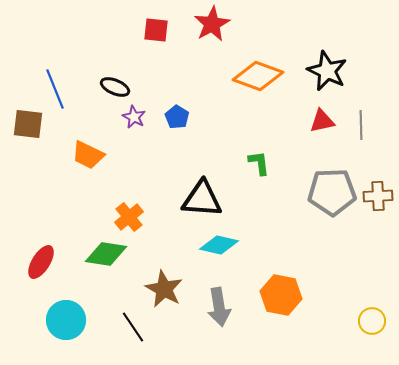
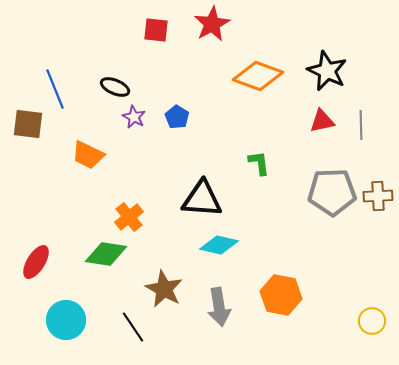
red ellipse: moved 5 px left
